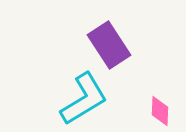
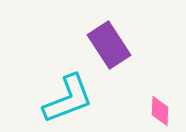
cyan L-shape: moved 16 px left; rotated 10 degrees clockwise
